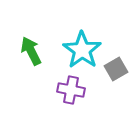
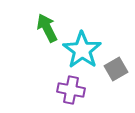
green arrow: moved 16 px right, 23 px up
